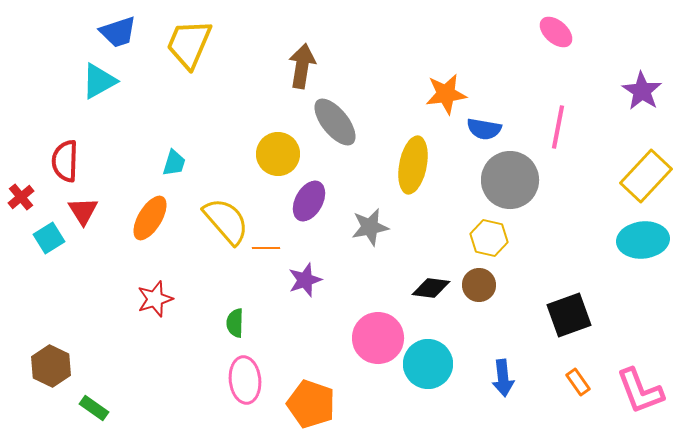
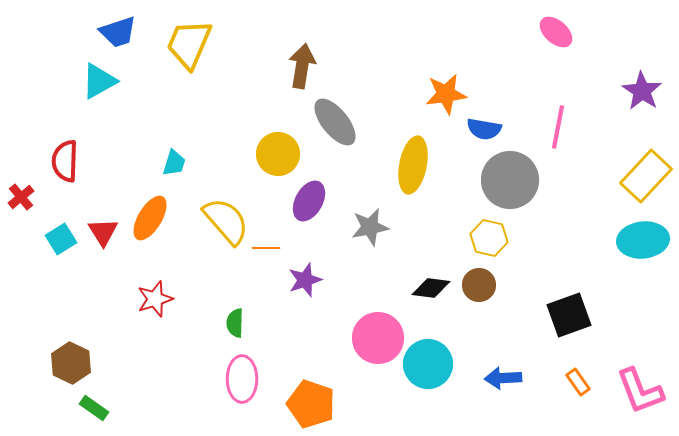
red triangle at (83, 211): moved 20 px right, 21 px down
cyan square at (49, 238): moved 12 px right, 1 px down
brown hexagon at (51, 366): moved 20 px right, 3 px up
blue arrow at (503, 378): rotated 93 degrees clockwise
pink ellipse at (245, 380): moved 3 px left, 1 px up; rotated 6 degrees clockwise
